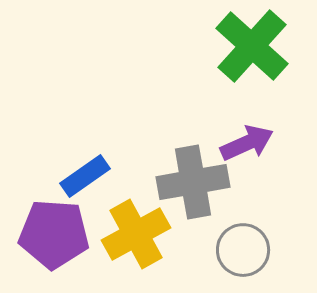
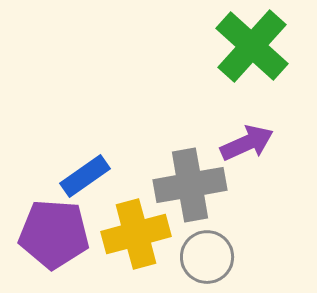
gray cross: moved 3 px left, 3 px down
yellow cross: rotated 14 degrees clockwise
gray circle: moved 36 px left, 7 px down
